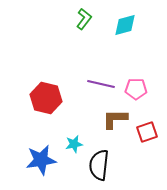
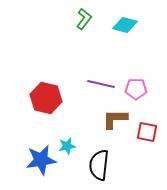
cyan diamond: rotated 30 degrees clockwise
red square: rotated 30 degrees clockwise
cyan star: moved 7 px left, 2 px down
